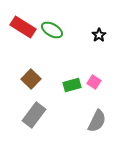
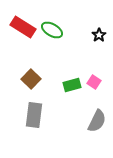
gray rectangle: rotated 30 degrees counterclockwise
